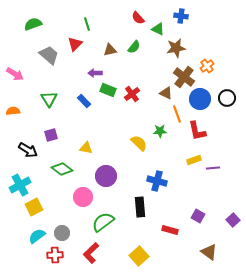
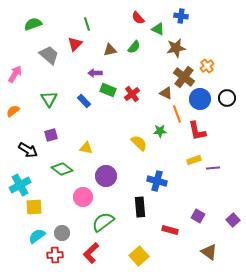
pink arrow at (15, 74): rotated 90 degrees counterclockwise
orange semicircle at (13, 111): rotated 32 degrees counterclockwise
yellow square at (34, 207): rotated 24 degrees clockwise
